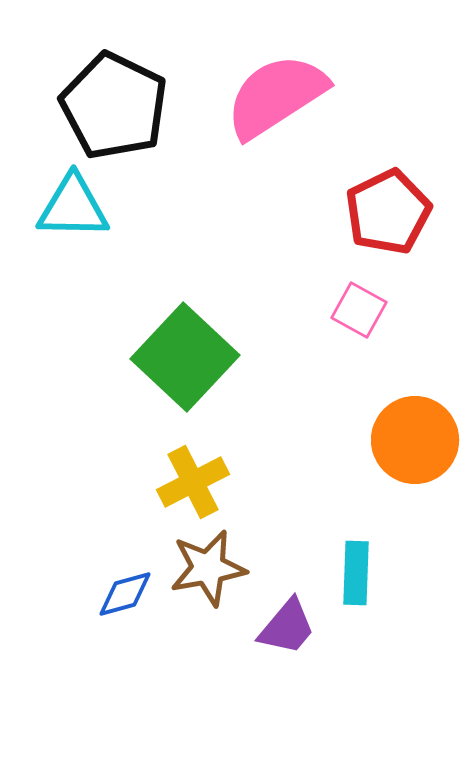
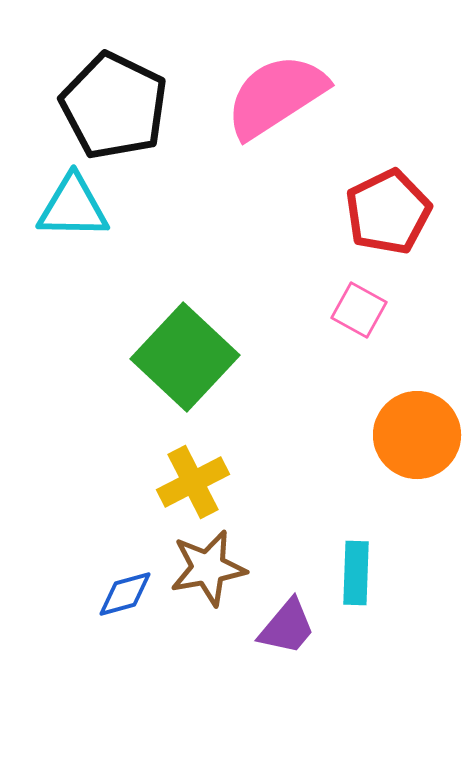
orange circle: moved 2 px right, 5 px up
